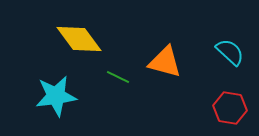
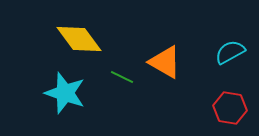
cyan semicircle: rotated 72 degrees counterclockwise
orange triangle: rotated 15 degrees clockwise
green line: moved 4 px right
cyan star: moved 9 px right, 3 px up; rotated 27 degrees clockwise
